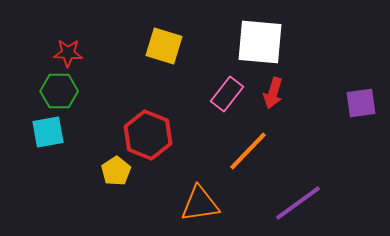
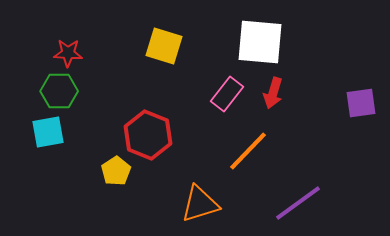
orange triangle: rotated 9 degrees counterclockwise
